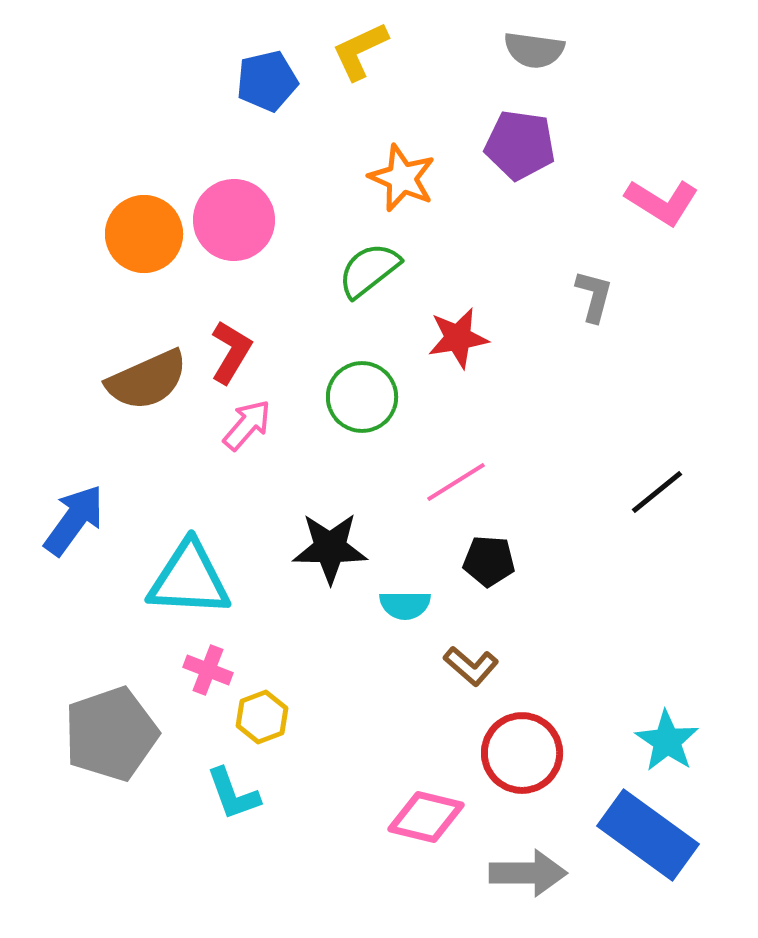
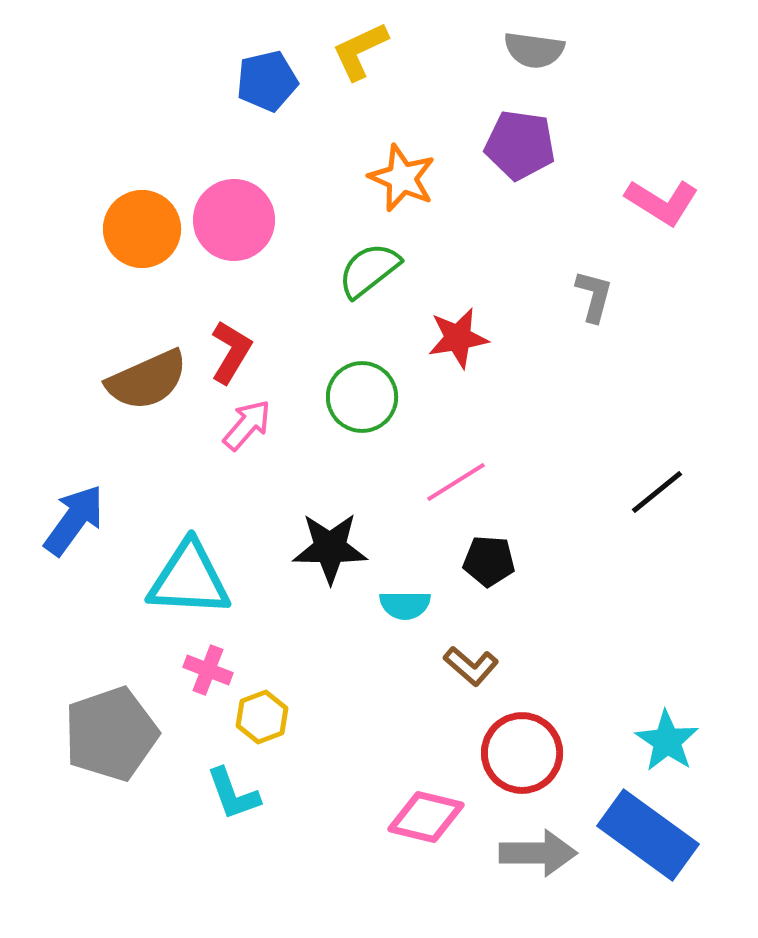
orange circle: moved 2 px left, 5 px up
gray arrow: moved 10 px right, 20 px up
